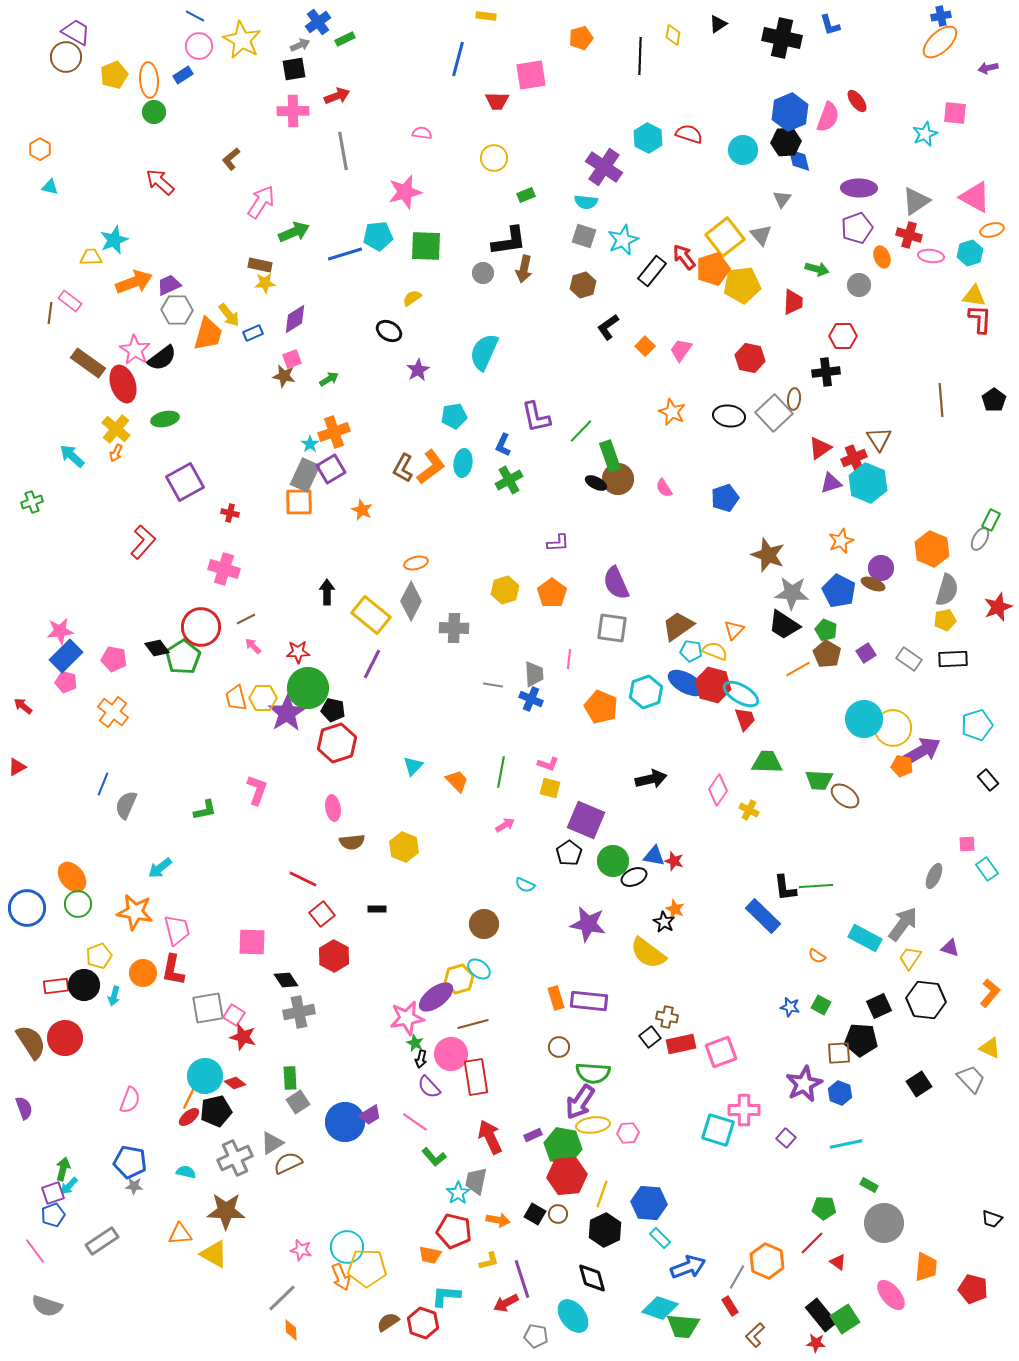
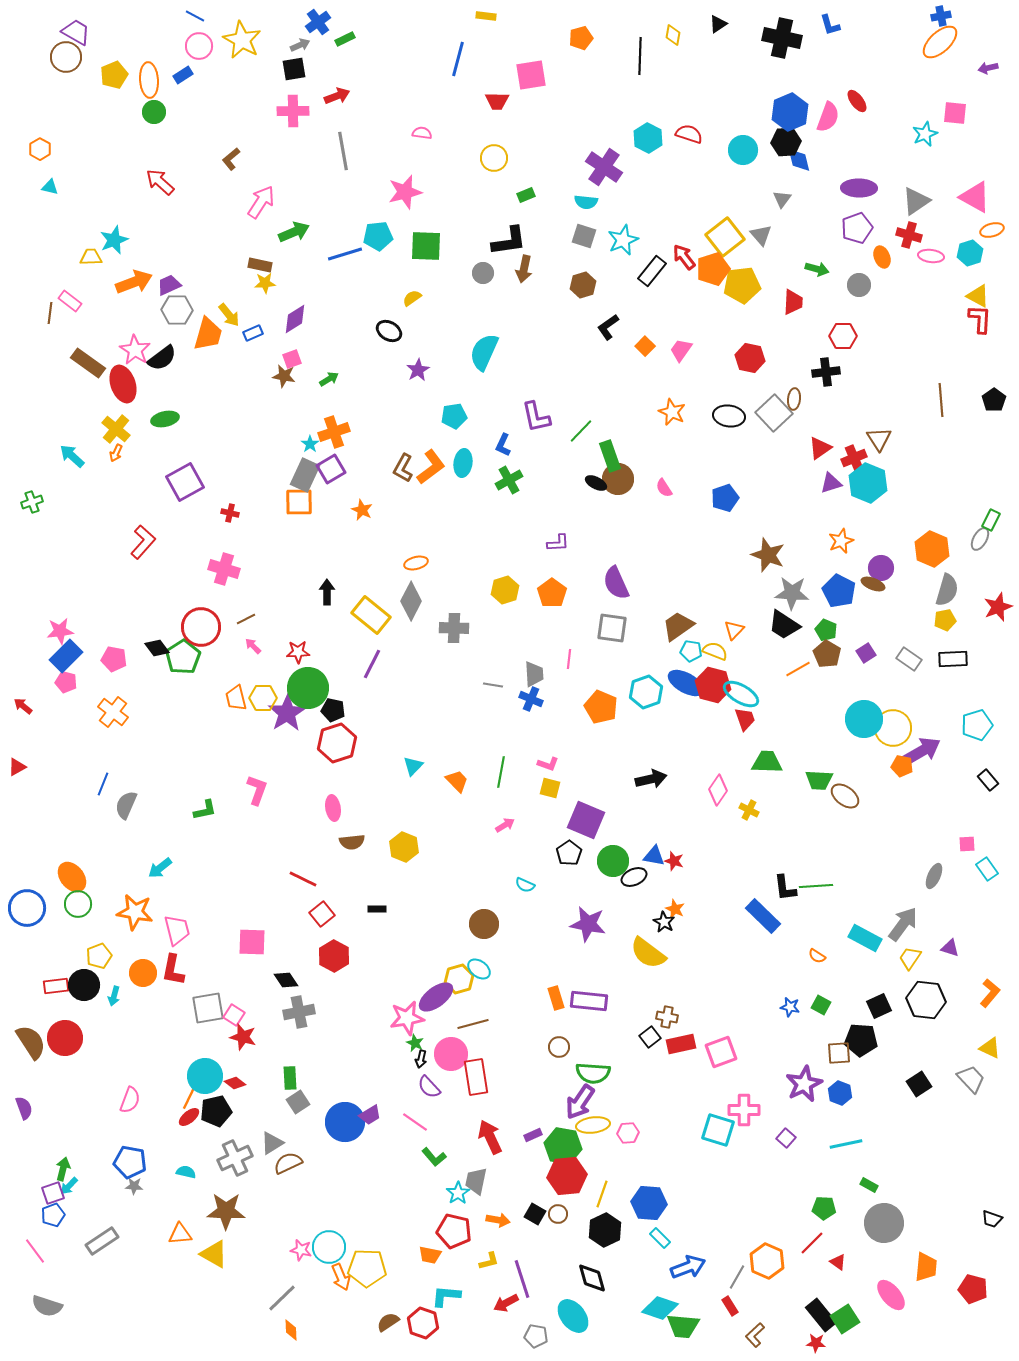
yellow triangle at (974, 296): moved 4 px right; rotated 20 degrees clockwise
cyan circle at (347, 1247): moved 18 px left
